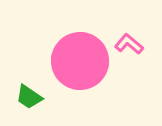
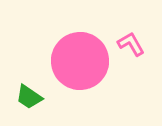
pink L-shape: moved 2 px right; rotated 20 degrees clockwise
